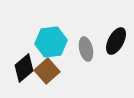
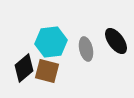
black ellipse: rotated 64 degrees counterclockwise
brown square: rotated 35 degrees counterclockwise
